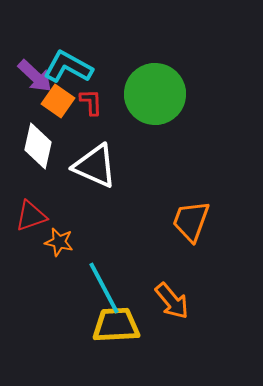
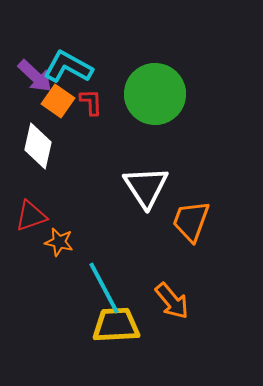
white triangle: moved 51 px right, 21 px down; rotated 33 degrees clockwise
